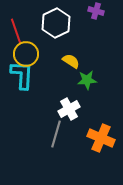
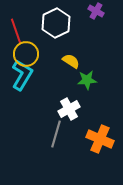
purple cross: rotated 14 degrees clockwise
cyan L-shape: rotated 28 degrees clockwise
orange cross: moved 1 px left, 1 px down
